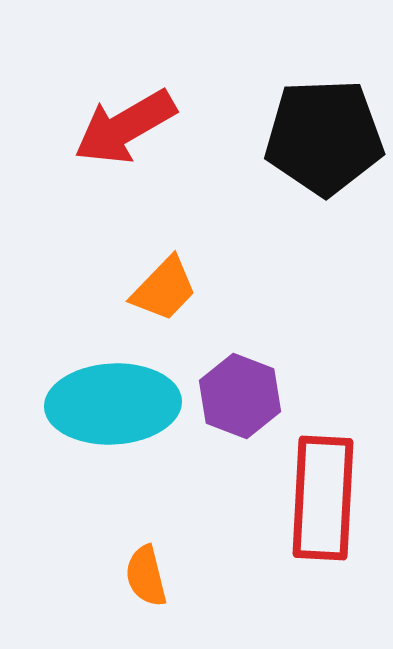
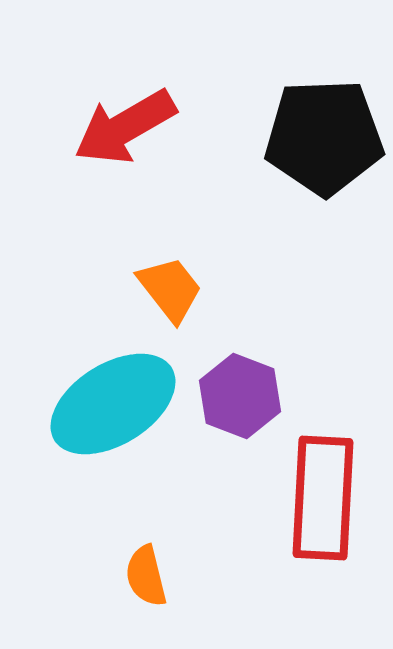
orange trapezoid: moved 6 px right; rotated 82 degrees counterclockwise
cyan ellipse: rotated 29 degrees counterclockwise
